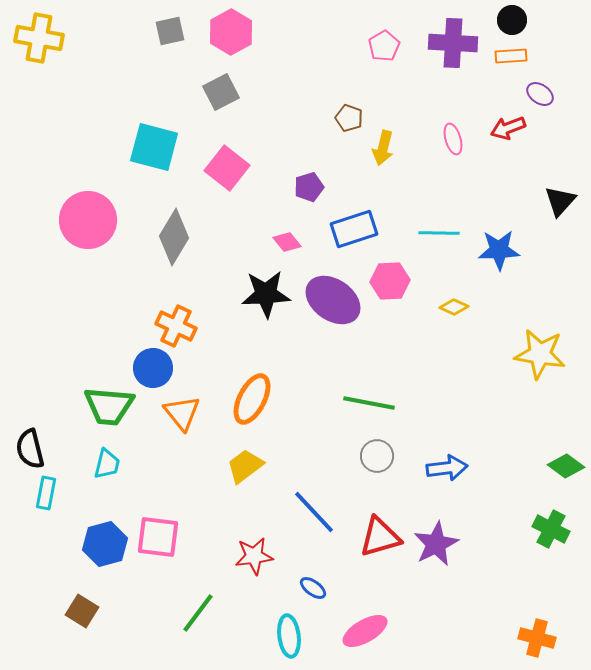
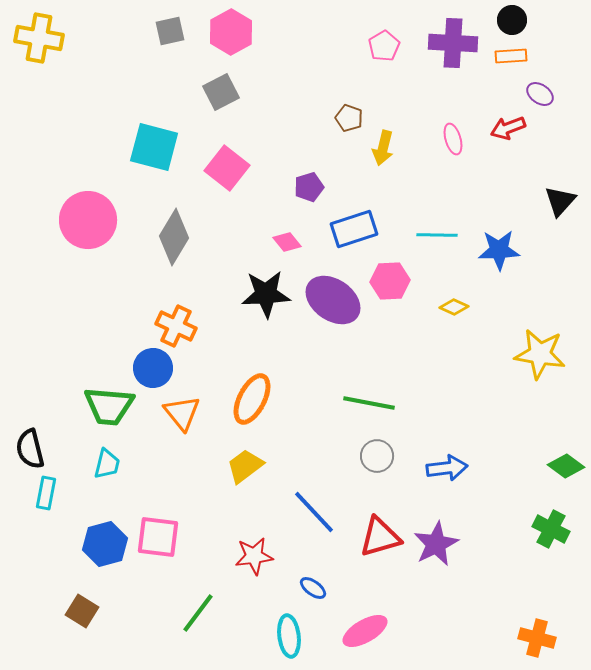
cyan line at (439, 233): moved 2 px left, 2 px down
